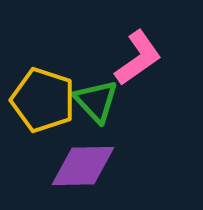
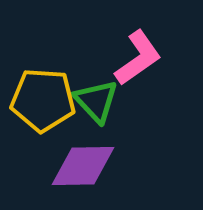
yellow pentagon: rotated 14 degrees counterclockwise
